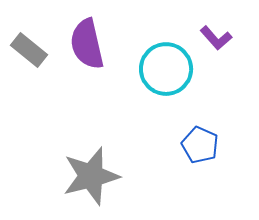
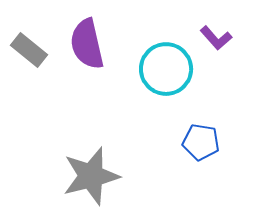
blue pentagon: moved 1 px right, 3 px up; rotated 15 degrees counterclockwise
